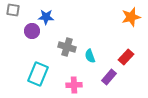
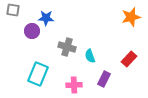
blue star: moved 1 px down
red rectangle: moved 3 px right, 2 px down
purple rectangle: moved 5 px left, 2 px down; rotated 14 degrees counterclockwise
